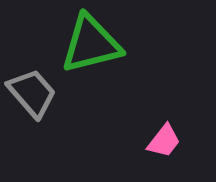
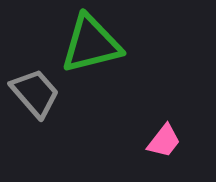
gray trapezoid: moved 3 px right
